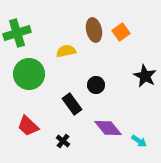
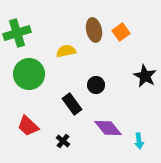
cyan arrow: rotated 49 degrees clockwise
